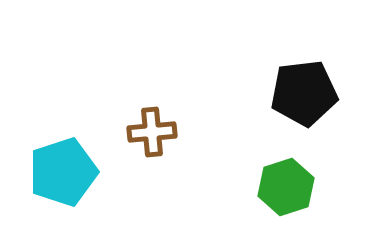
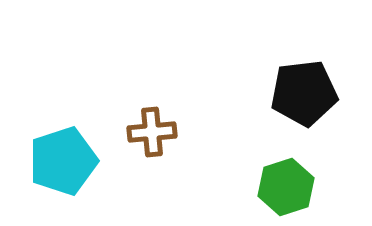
cyan pentagon: moved 11 px up
